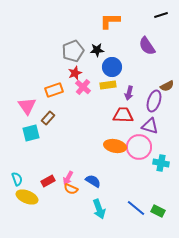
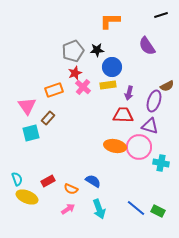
pink arrow: moved 31 px down; rotated 152 degrees counterclockwise
